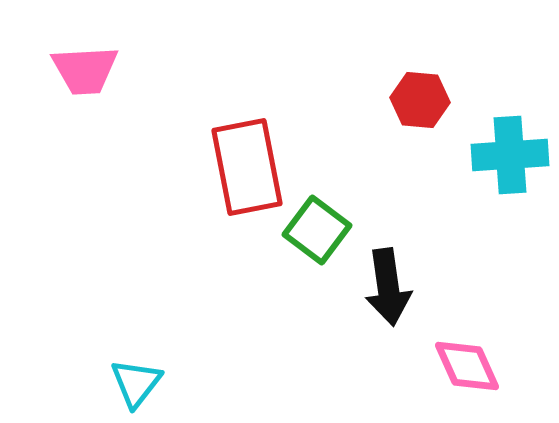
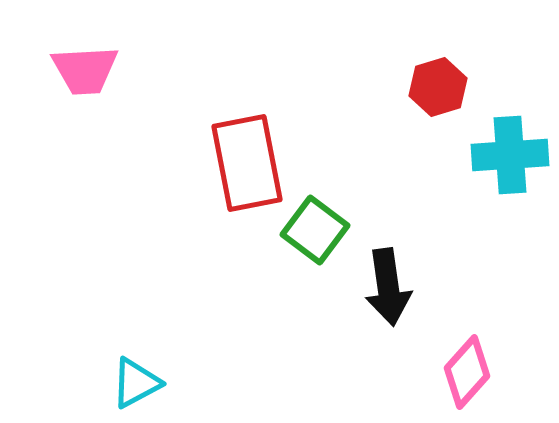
red hexagon: moved 18 px right, 13 px up; rotated 22 degrees counterclockwise
red rectangle: moved 4 px up
green square: moved 2 px left
pink diamond: moved 6 px down; rotated 66 degrees clockwise
cyan triangle: rotated 24 degrees clockwise
